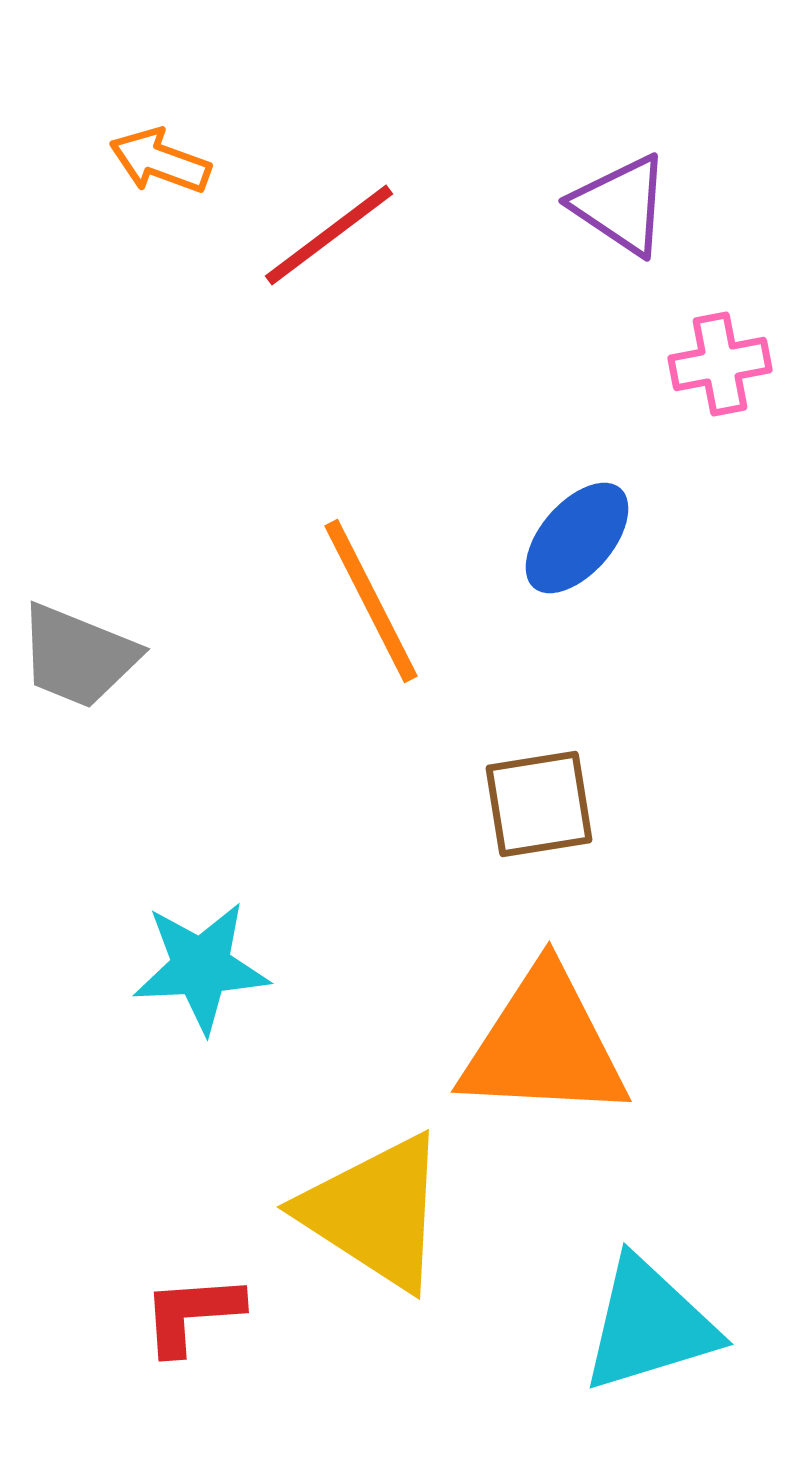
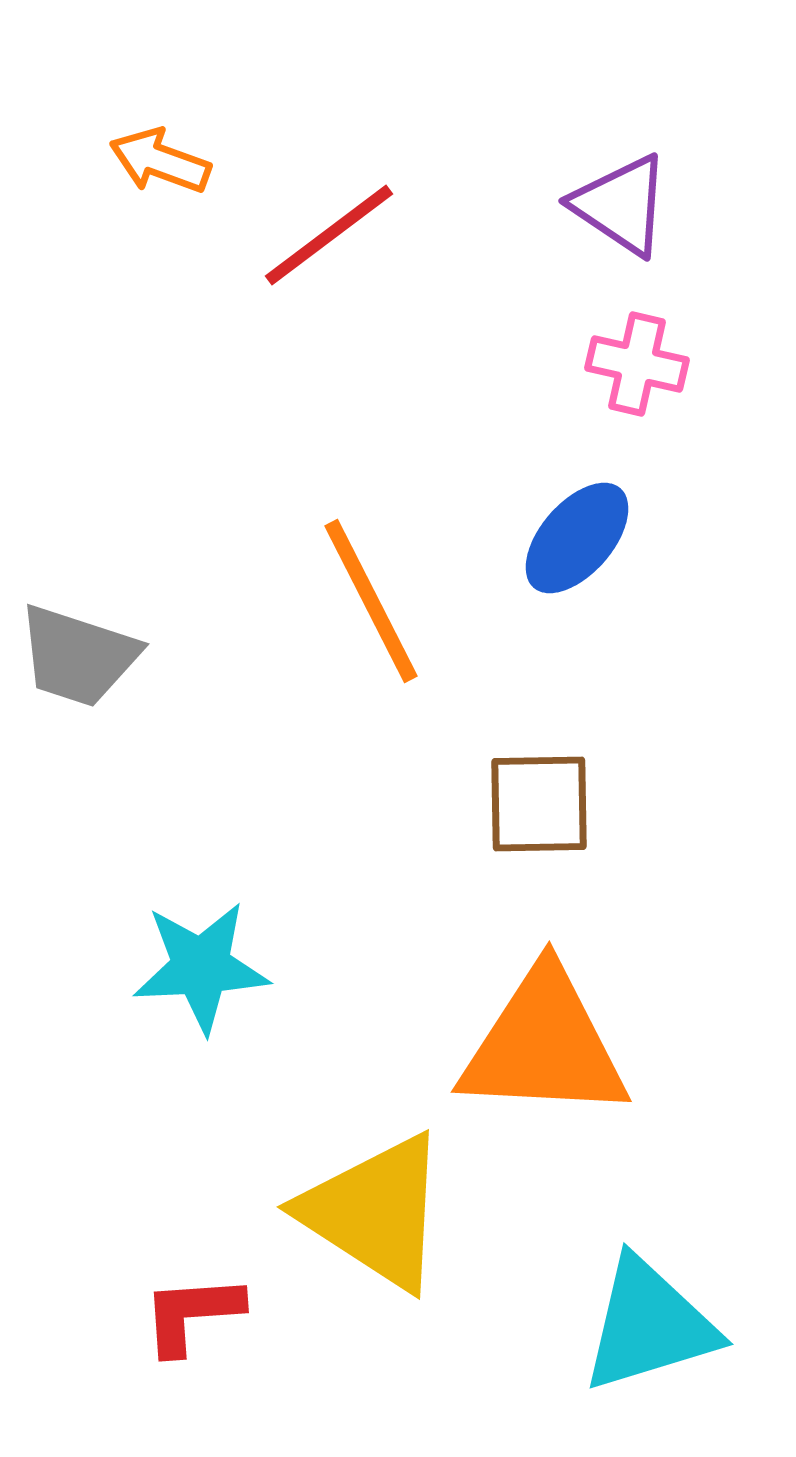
pink cross: moved 83 px left; rotated 24 degrees clockwise
gray trapezoid: rotated 4 degrees counterclockwise
brown square: rotated 8 degrees clockwise
